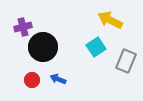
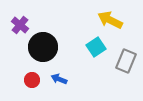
purple cross: moved 3 px left, 2 px up; rotated 36 degrees counterclockwise
blue arrow: moved 1 px right
